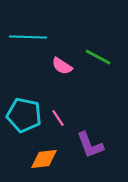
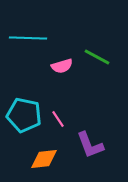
cyan line: moved 1 px down
green line: moved 1 px left
pink semicircle: rotated 50 degrees counterclockwise
pink line: moved 1 px down
